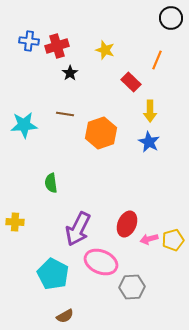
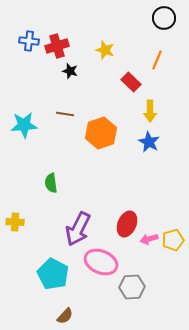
black circle: moved 7 px left
black star: moved 2 px up; rotated 21 degrees counterclockwise
brown semicircle: rotated 18 degrees counterclockwise
